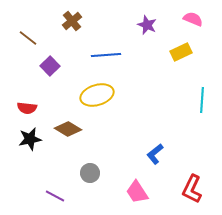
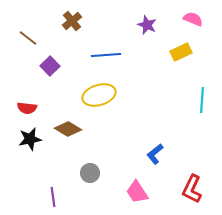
yellow ellipse: moved 2 px right
purple line: moved 2 px left, 1 px down; rotated 54 degrees clockwise
